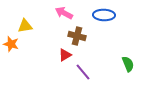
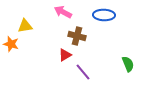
pink arrow: moved 1 px left, 1 px up
